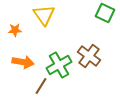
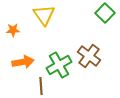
green square: rotated 18 degrees clockwise
orange star: moved 2 px left
orange arrow: rotated 20 degrees counterclockwise
brown line: rotated 36 degrees counterclockwise
